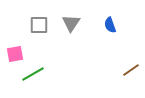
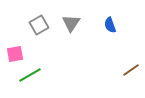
gray square: rotated 30 degrees counterclockwise
green line: moved 3 px left, 1 px down
